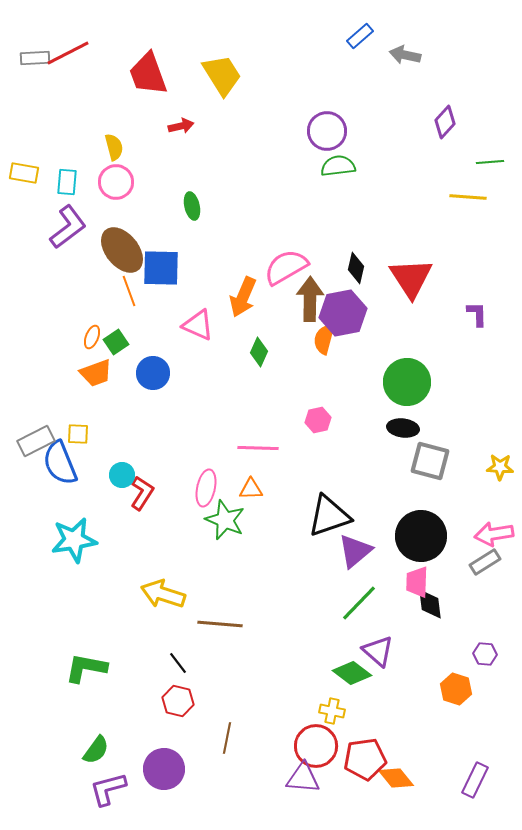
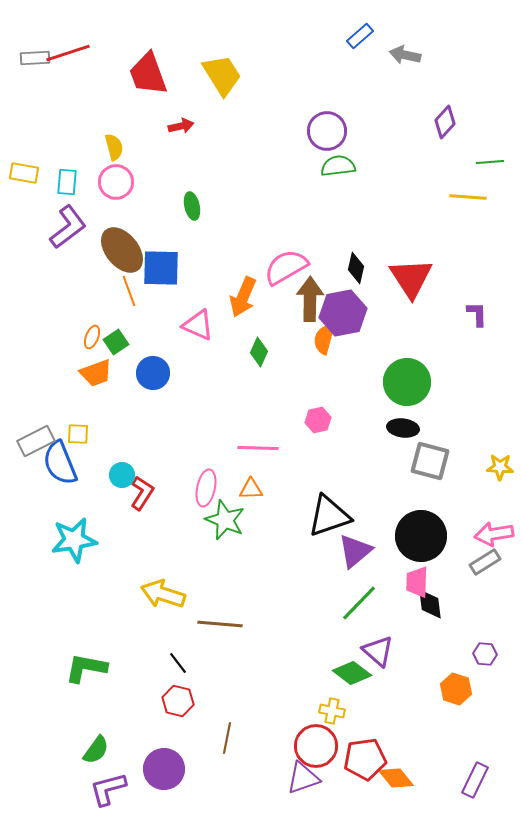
red line at (68, 53): rotated 9 degrees clockwise
purple triangle at (303, 778): rotated 24 degrees counterclockwise
